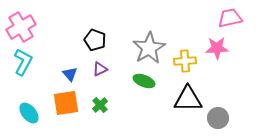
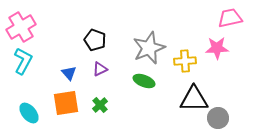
gray star: rotated 8 degrees clockwise
cyan L-shape: moved 1 px up
blue triangle: moved 1 px left, 1 px up
black triangle: moved 6 px right
